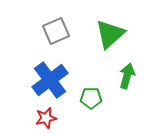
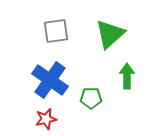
gray square: rotated 16 degrees clockwise
green arrow: rotated 15 degrees counterclockwise
blue cross: rotated 18 degrees counterclockwise
red star: moved 1 px down
